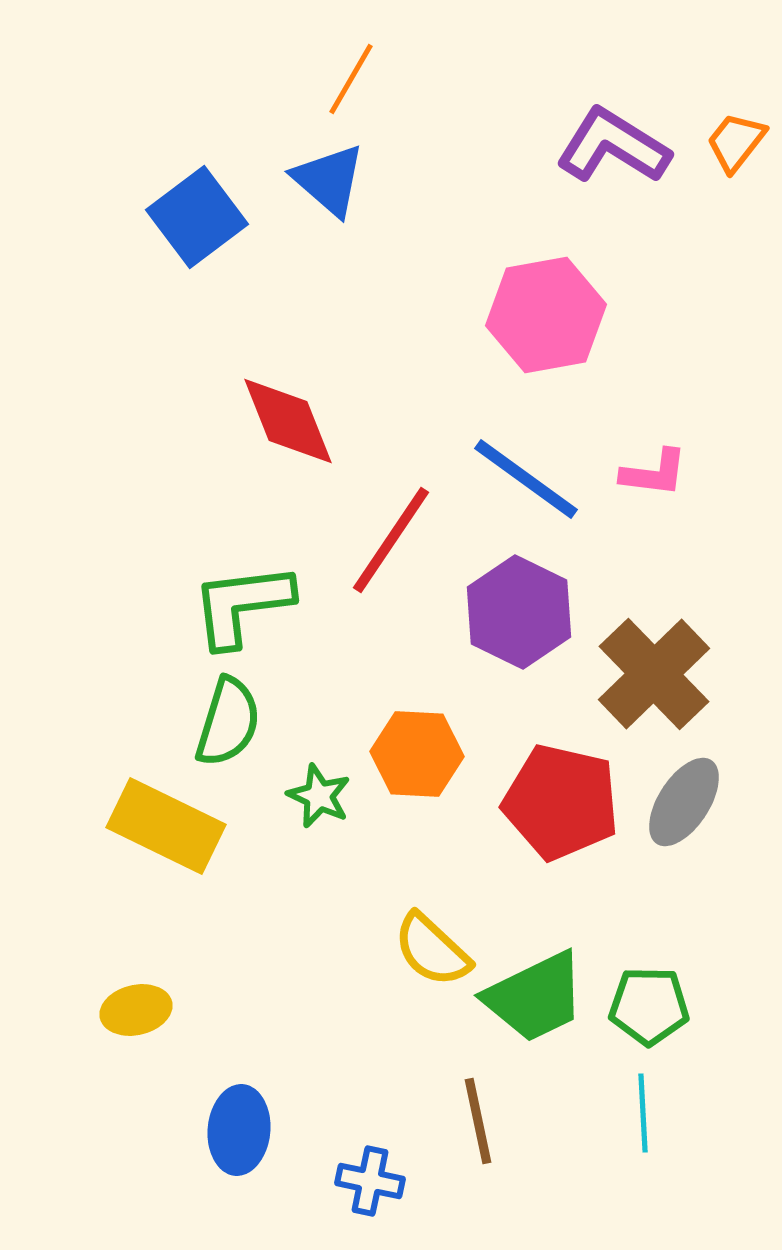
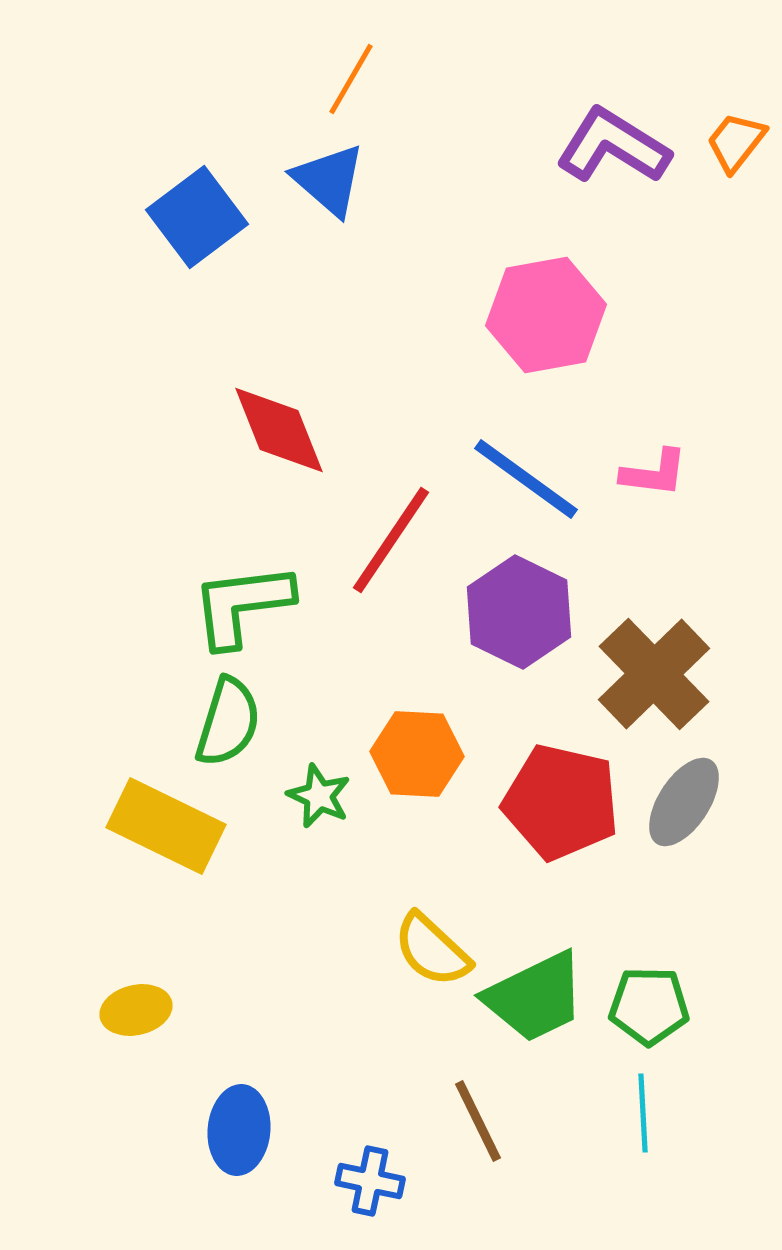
red diamond: moved 9 px left, 9 px down
brown line: rotated 14 degrees counterclockwise
